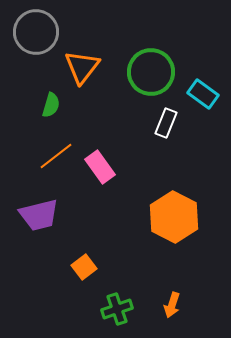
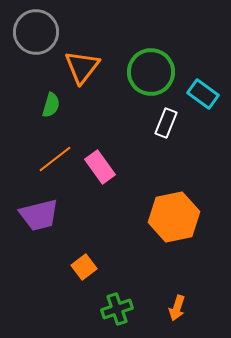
orange line: moved 1 px left, 3 px down
orange hexagon: rotated 21 degrees clockwise
orange arrow: moved 5 px right, 3 px down
